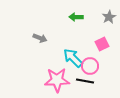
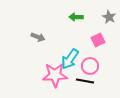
gray star: rotated 16 degrees counterclockwise
gray arrow: moved 2 px left, 1 px up
pink square: moved 4 px left, 4 px up
cyan arrow: moved 3 px left, 1 px down; rotated 100 degrees counterclockwise
pink star: moved 2 px left, 5 px up
